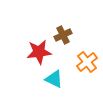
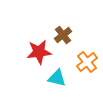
brown cross: rotated 12 degrees counterclockwise
cyan triangle: moved 3 px right, 1 px up; rotated 12 degrees counterclockwise
